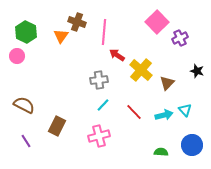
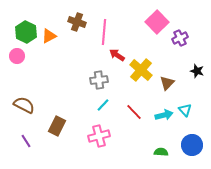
orange triangle: moved 12 px left; rotated 28 degrees clockwise
